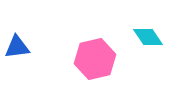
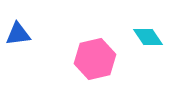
blue triangle: moved 1 px right, 13 px up
